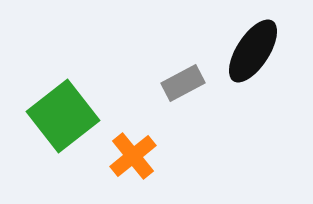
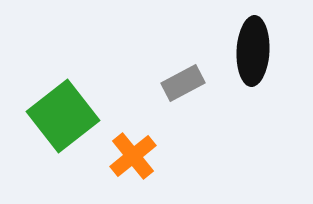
black ellipse: rotated 30 degrees counterclockwise
